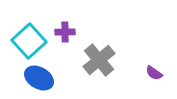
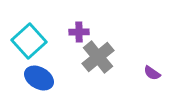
purple cross: moved 14 px right
gray cross: moved 1 px left, 3 px up
purple semicircle: moved 2 px left
